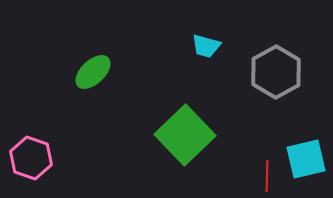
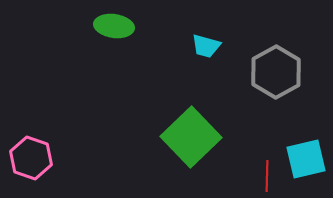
green ellipse: moved 21 px right, 46 px up; rotated 51 degrees clockwise
green square: moved 6 px right, 2 px down
